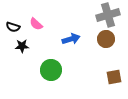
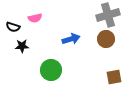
pink semicircle: moved 1 px left, 6 px up; rotated 56 degrees counterclockwise
